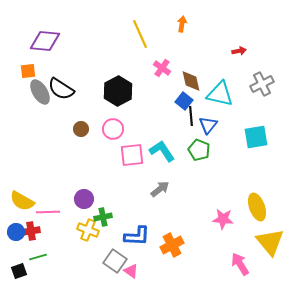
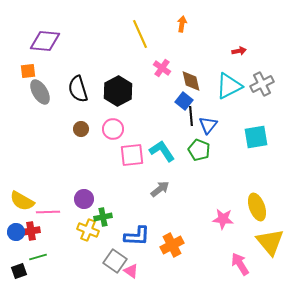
black semicircle: moved 17 px right; rotated 40 degrees clockwise
cyan triangle: moved 9 px right, 8 px up; rotated 40 degrees counterclockwise
